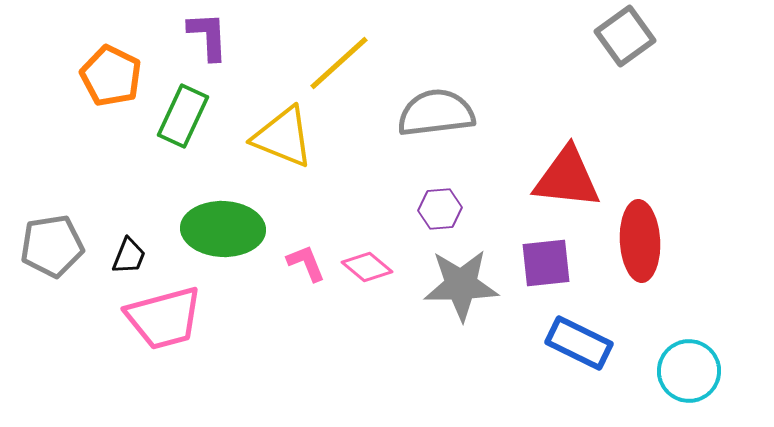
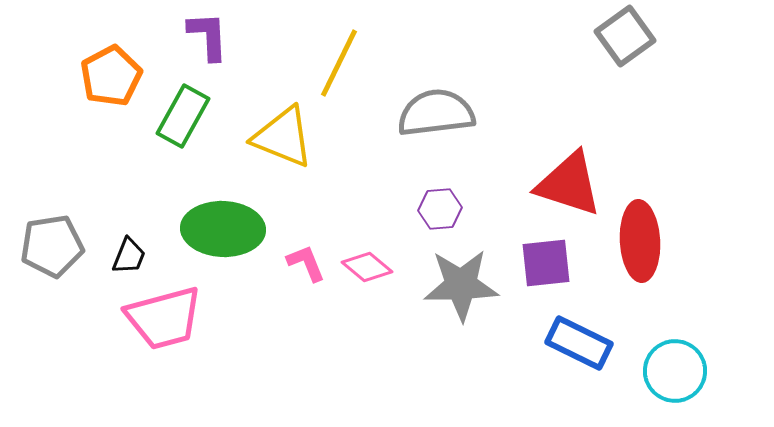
yellow line: rotated 22 degrees counterclockwise
orange pentagon: rotated 18 degrees clockwise
green rectangle: rotated 4 degrees clockwise
red triangle: moved 2 px right, 6 px down; rotated 12 degrees clockwise
cyan circle: moved 14 px left
